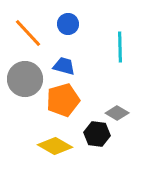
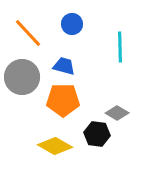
blue circle: moved 4 px right
gray circle: moved 3 px left, 2 px up
orange pentagon: rotated 16 degrees clockwise
